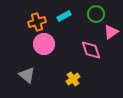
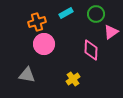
cyan rectangle: moved 2 px right, 3 px up
pink diamond: rotated 20 degrees clockwise
gray triangle: rotated 30 degrees counterclockwise
